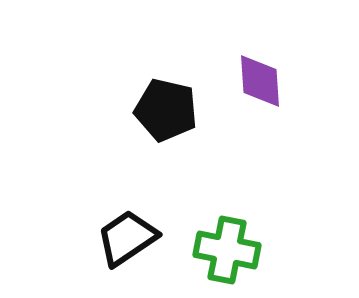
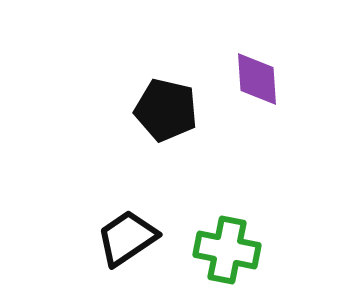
purple diamond: moved 3 px left, 2 px up
